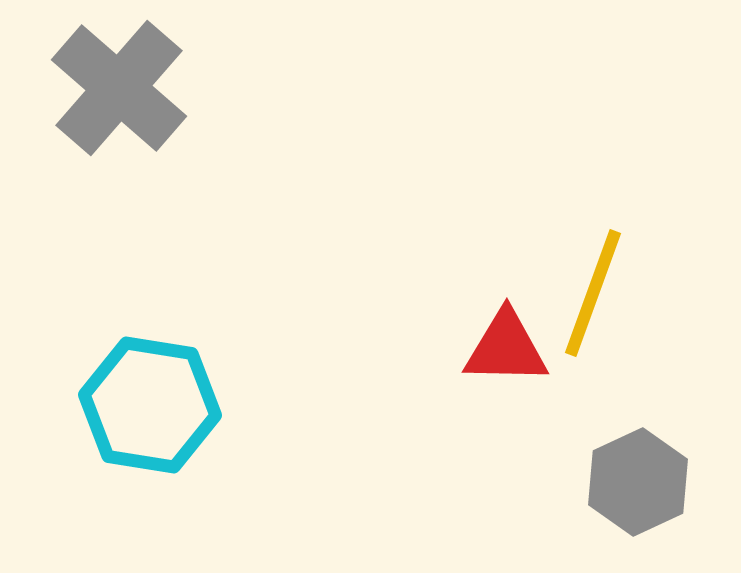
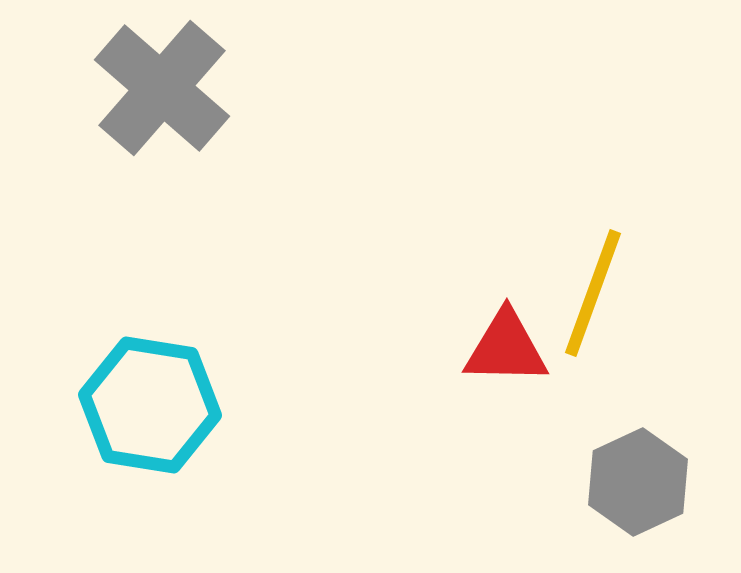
gray cross: moved 43 px right
